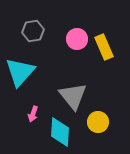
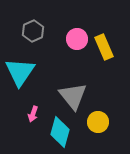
gray hexagon: rotated 15 degrees counterclockwise
cyan triangle: rotated 8 degrees counterclockwise
cyan diamond: rotated 12 degrees clockwise
